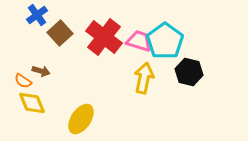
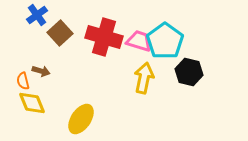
red cross: rotated 21 degrees counterclockwise
orange semicircle: rotated 42 degrees clockwise
